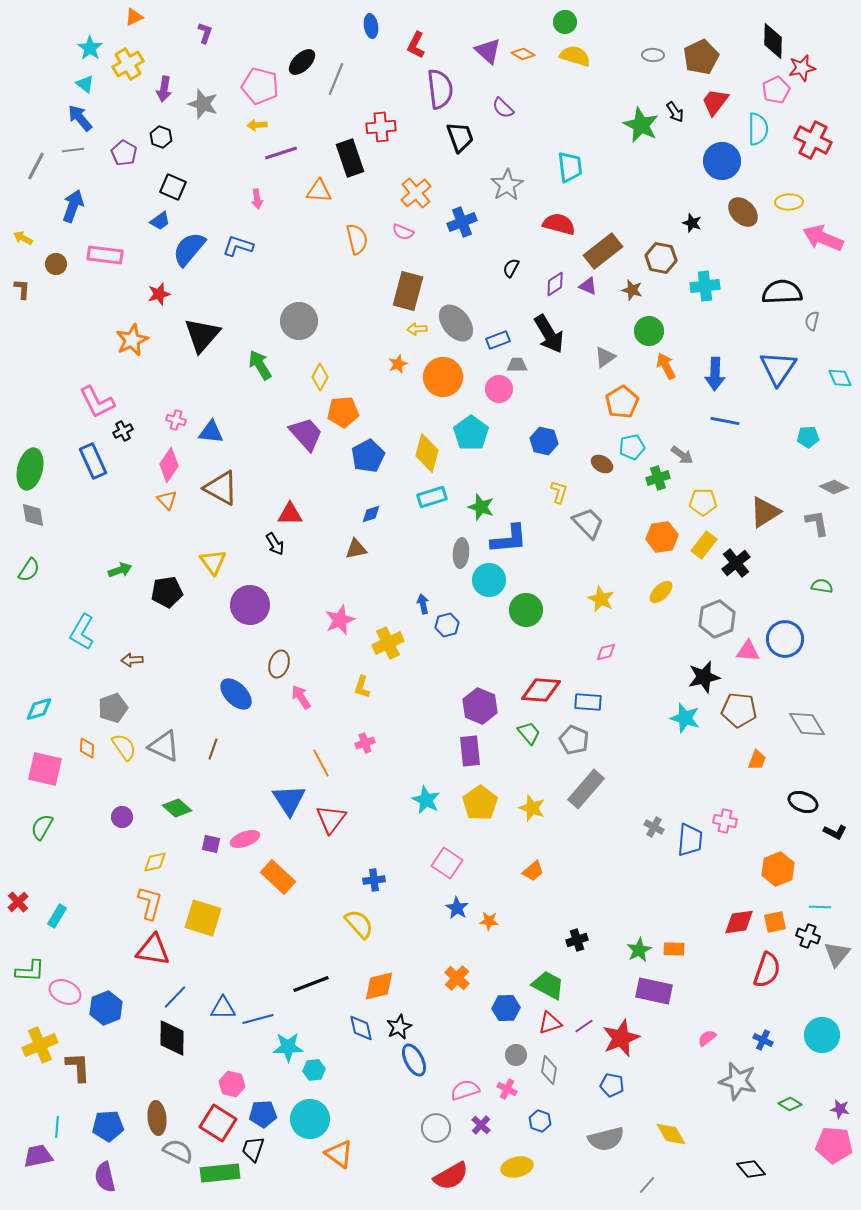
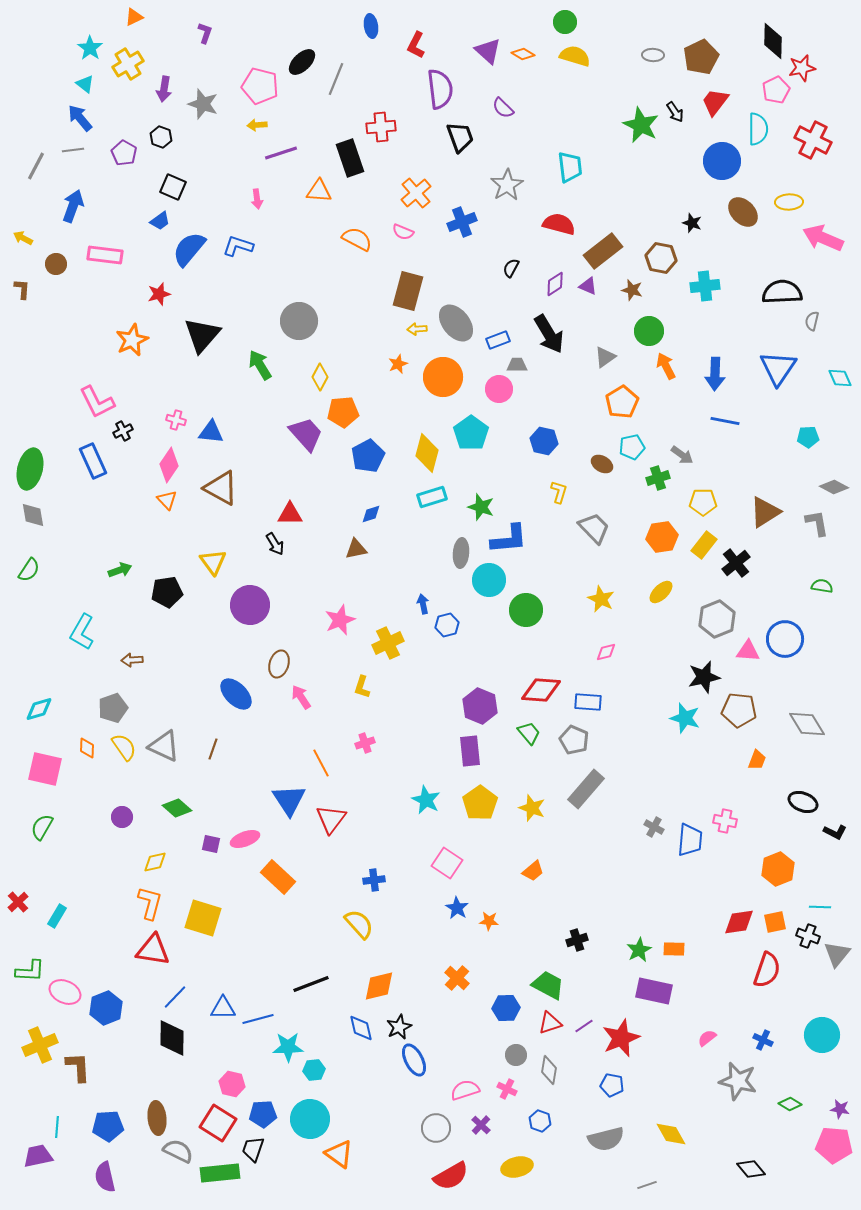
orange semicircle at (357, 239): rotated 48 degrees counterclockwise
gray trapezoid at (588, 523): moved 6 px right, 5 px down
gray line at (647, 1185): rotated 30 degrees clockwise
